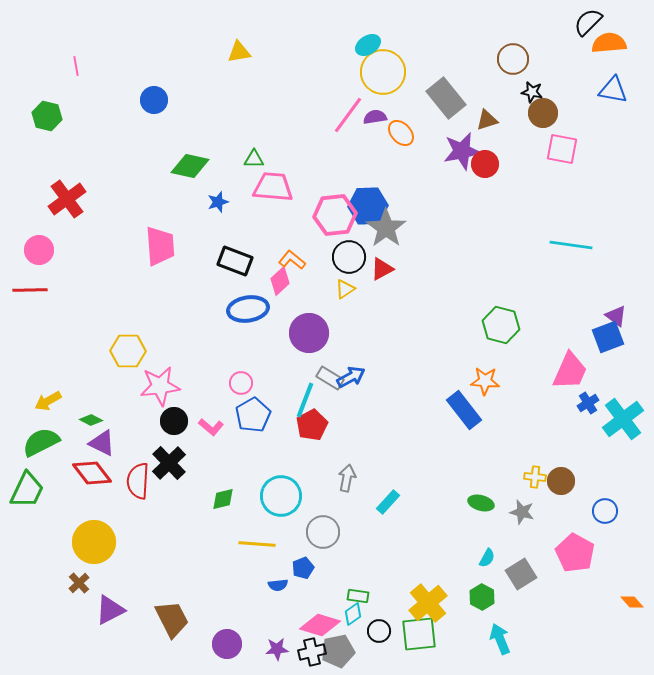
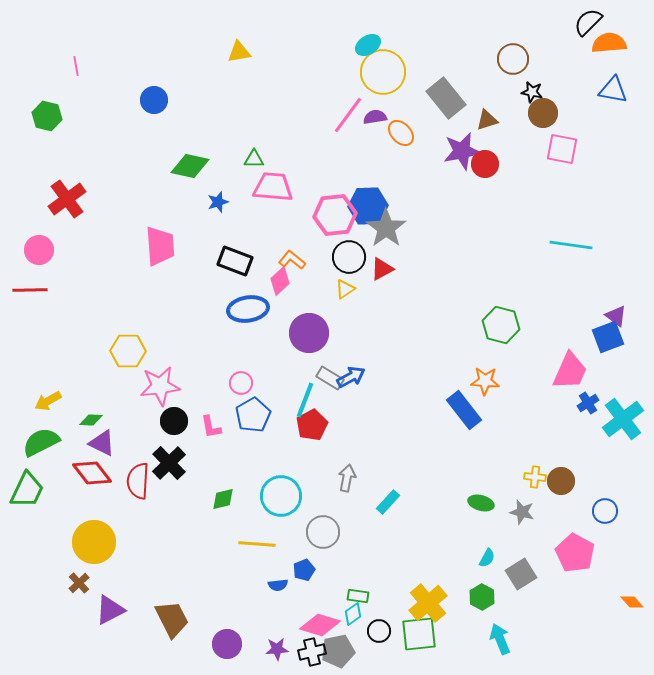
green diamond at (91, 420): rotated 25 degrees counterclockwise
pink L-shape at (211, 427): rotated 40 degrees clockwise
blue pentagon at (303, 568): moved 1 px right, 2 px down
